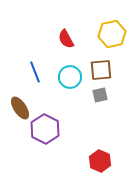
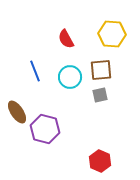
yellow hexagon: rotated 16 degrees clockwise
blue line: moved 1 px up
brown ellipse: moved 3 px left, 4 px down
purple hexagon: rotated 12 degrees counterclockwise
